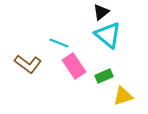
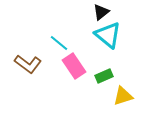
cyan line: rotated 18 degrees clockwise
